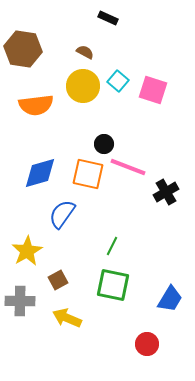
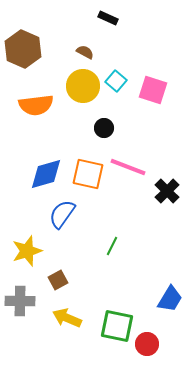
brown hexagon: rotated 15 degrees clockwise
cyan square: moved 2 px left
black circle: moved 16 px up
blue diamond: moved 6 px right, 1 px down
black cross: moved 1 px right, 1 px up; rotated 15 degrees counterclockwise
yellow star: rotated 12 degrees clockwise
green square: moved 4 px right, 41 px down
